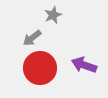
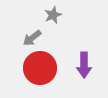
purple arrow: rotated 110 degrees counterclockwise
